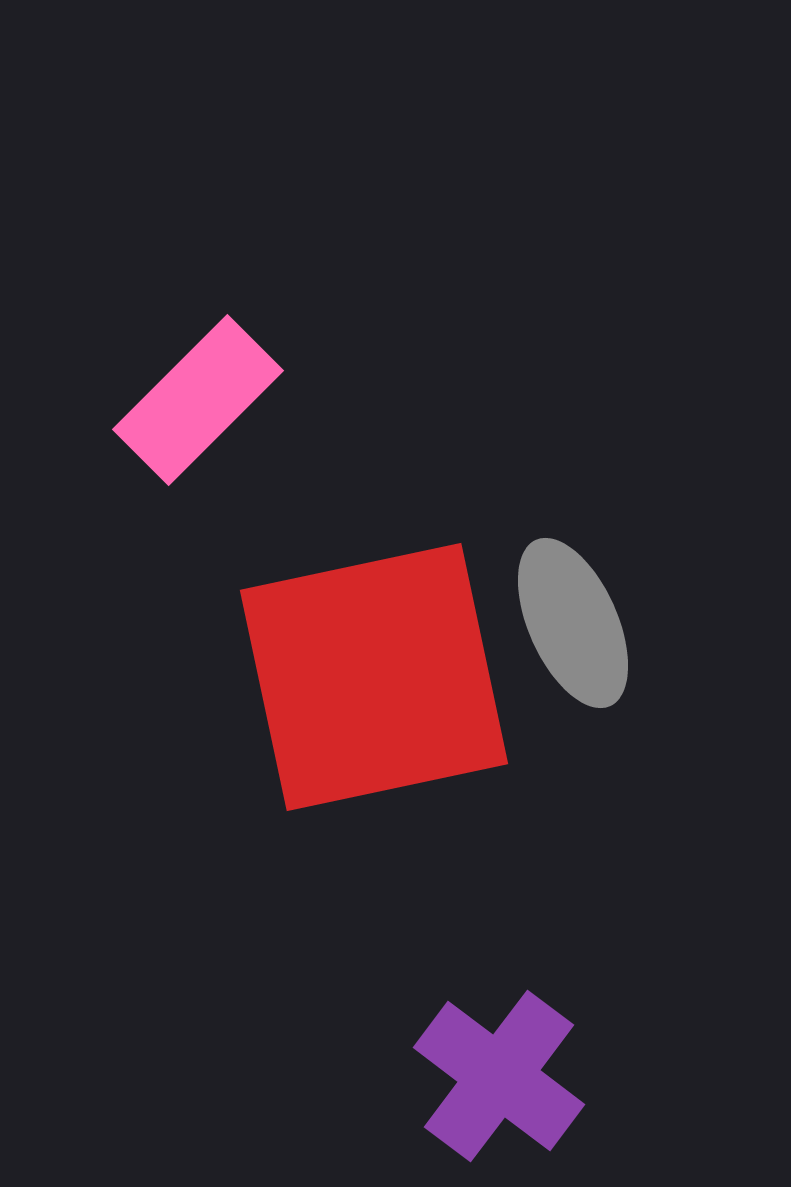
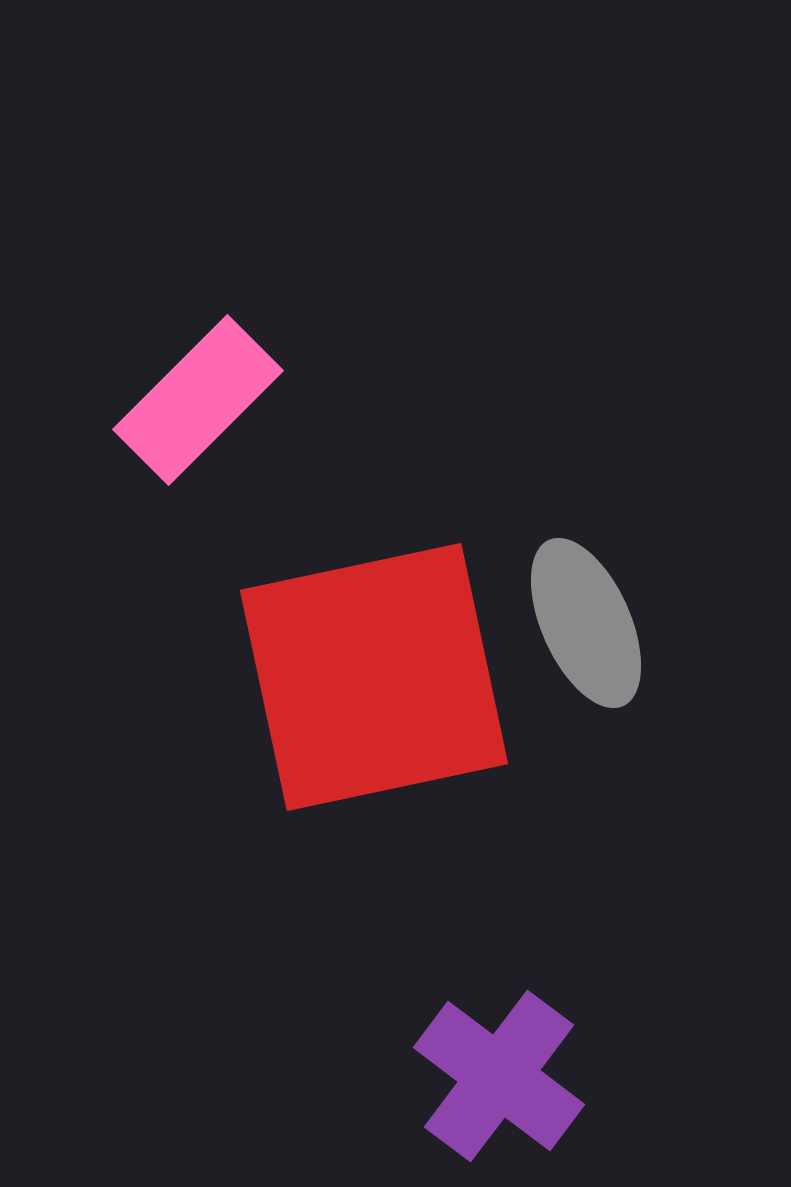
gray ellipse: moved 13 px right
